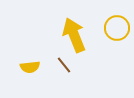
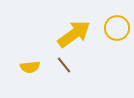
yellow arrow: moved 1 px up; rotated 76 degrees clockwise
